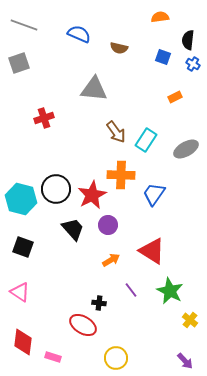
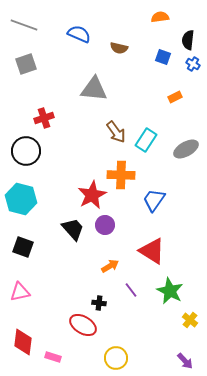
gray square: moved 7 px right, 1 px down
black circle: moved 30 px left, 38 px up
blue trapezoid: moved 6 px down
purple circle: moved 3 px left
orange arrow: moved 1 px left, 6 px down
pink triangle: rotated 45 degrees counterclockwise
